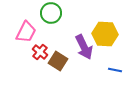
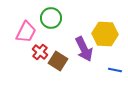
green circle: moved 5 px down
purple arrow: moved 2 px down
